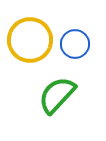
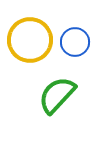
blue circle: moved 2 px up
